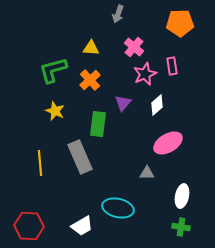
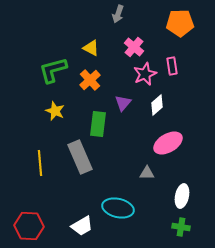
yellow triangle: rotated 24 degrees clockwise
